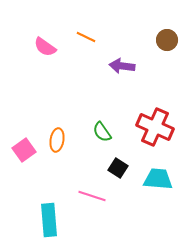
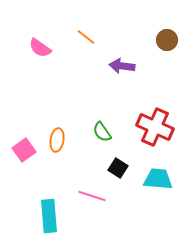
orange line: rotated 12 degrees clockwise
pink semicircle: moved 5 px left, 1 px down
cyan rectangle: moved 4 px up
